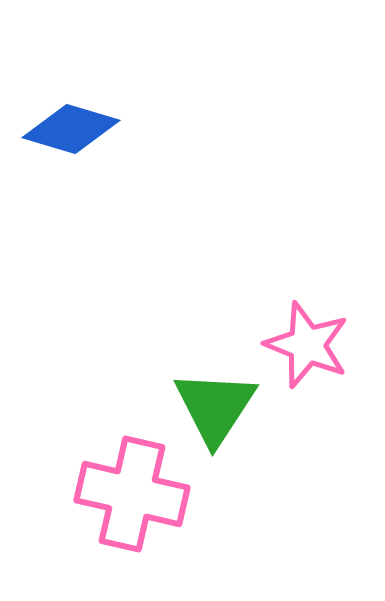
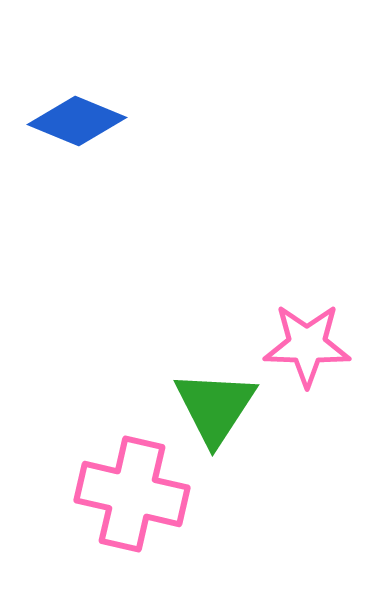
blue diamond: moved 6 px right, 8 px up; rotated 6 degrees clockwise
pink star: rotated 20 degrees counterclockwise
